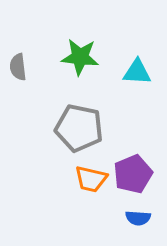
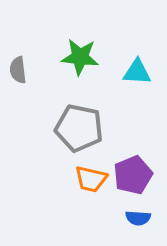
gray semicircle: moved 3 px down
purple pentagon: moved 1 px down
